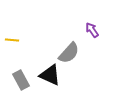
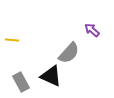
purple arrow: rotated 14 degrees counterclockwise
black triangle: moved 1 px right, 1 px down
gray rectangle: moved 2 px down
